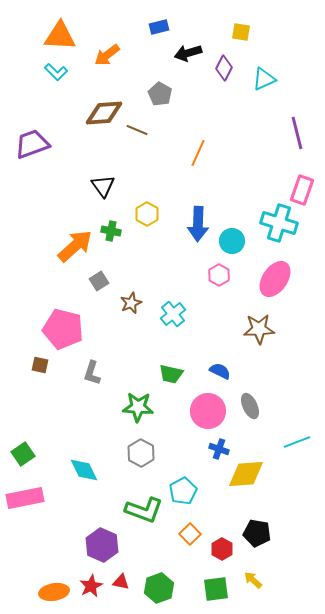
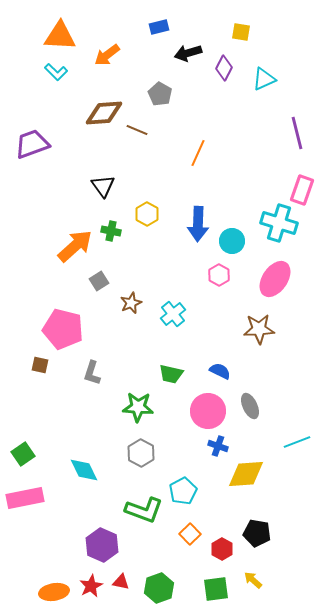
blue cross at (219, 449): moved 1 px left, 3 px up
